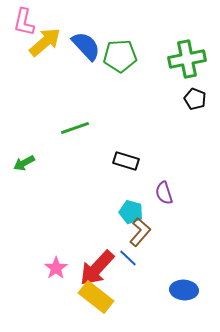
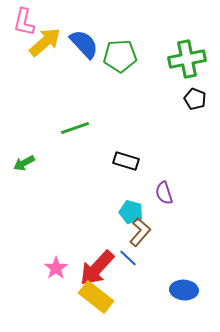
blue semicircle: moved 2 px left, 2 px up
